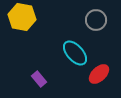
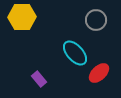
yellow hexagon: rotated 12 degrees counterclockwise
red ellipse: moved 1 px up
